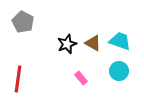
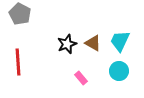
gray pentagon: moved 3 px left, 8 px up
cyan trapezoid: rotated 85 degrees counterclockwise
red line: moved 17 px up; rotated 12 degrees counterclockwise
